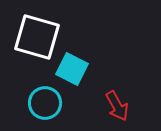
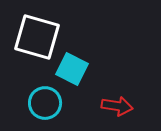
red arrow: rotated 52 degrees counterclockwise
